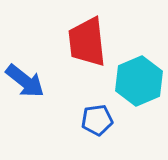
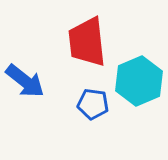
blue pentagon: moved 4 px left, 16 px up; rotated 16 degrees clockwise
